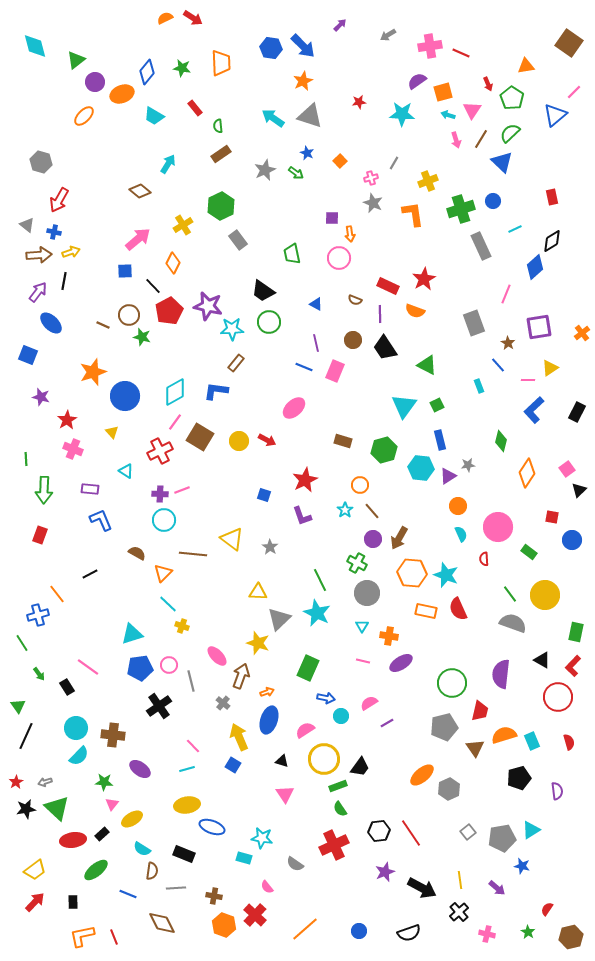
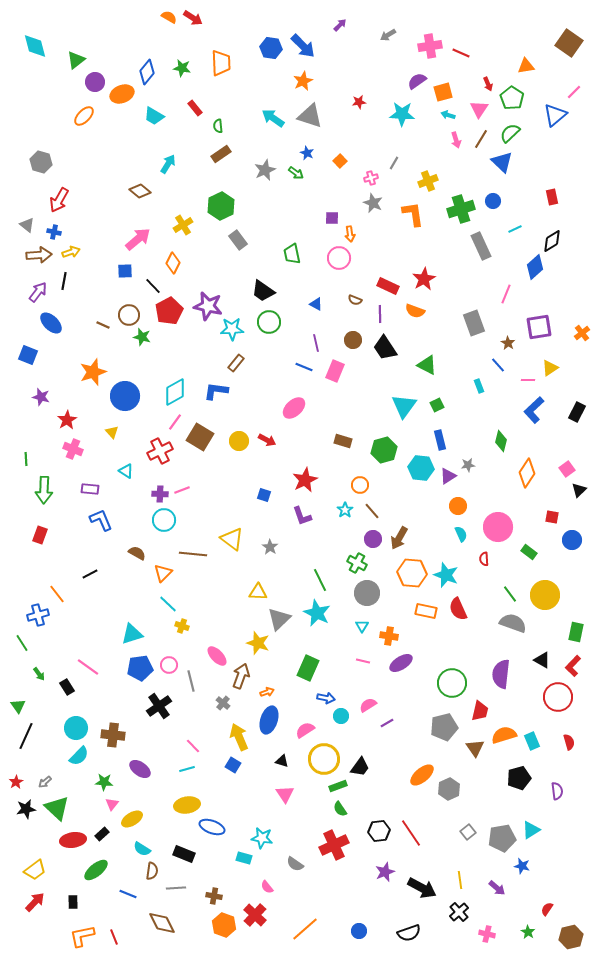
orange semicircle at (165, 18): moved 4 px right, 1 px up; rotated 56 degrees clockwise
pink triangle at (472, 110): moved 7 px right, 1 px up
pink semicircle at (369, 703): moved 1 px left, 2 px down
gray arrow at (45, 782): rotated 24 degrees counterclockwise
